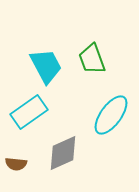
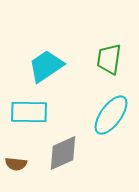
green trapezoid: moved 17 px right; rotated 28 degrees clockwise
cyan trapezoid: rotated 96 degrees counterclockwise
cyan rectangle: rotated 36 degrees clockwise
